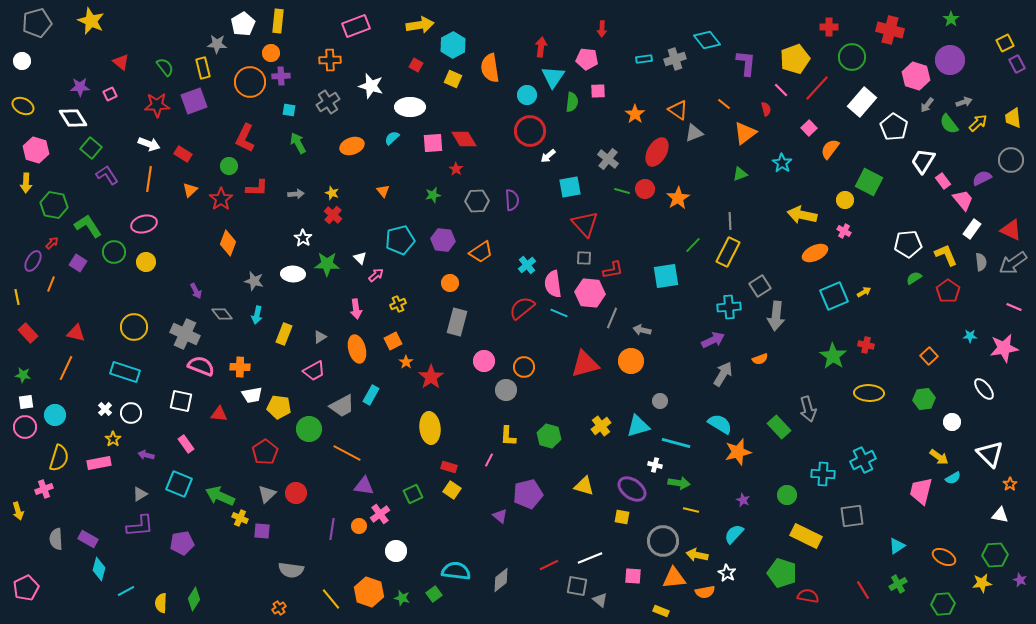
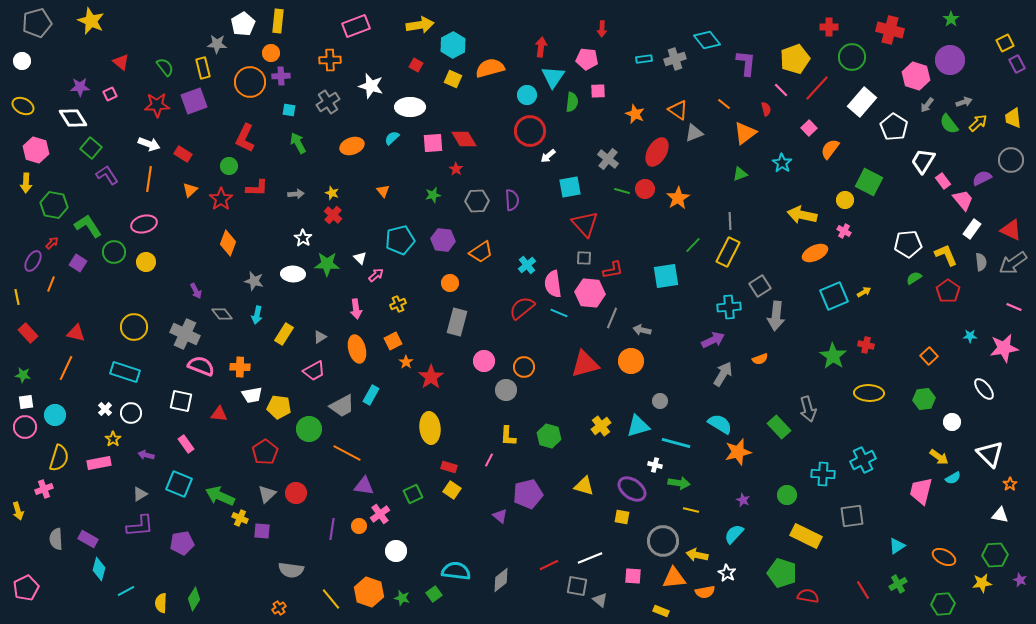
orange semicircle at (490, 68): rotated 84 degrees clockwise
orange star at (635, 114): rotated 12 degrees counterclockwise
yellow rectangle at (284, 334): rotated 10 degrees clockwise
